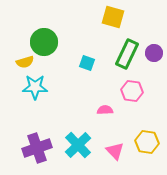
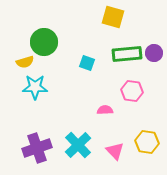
green rectangle: rotated 60 degrees clockwise
